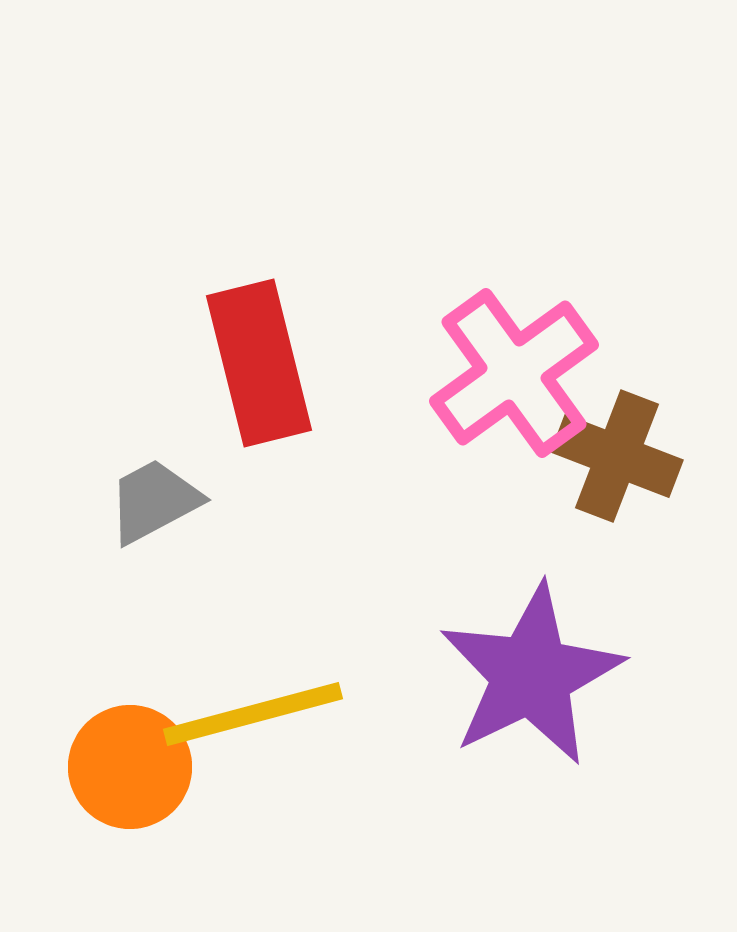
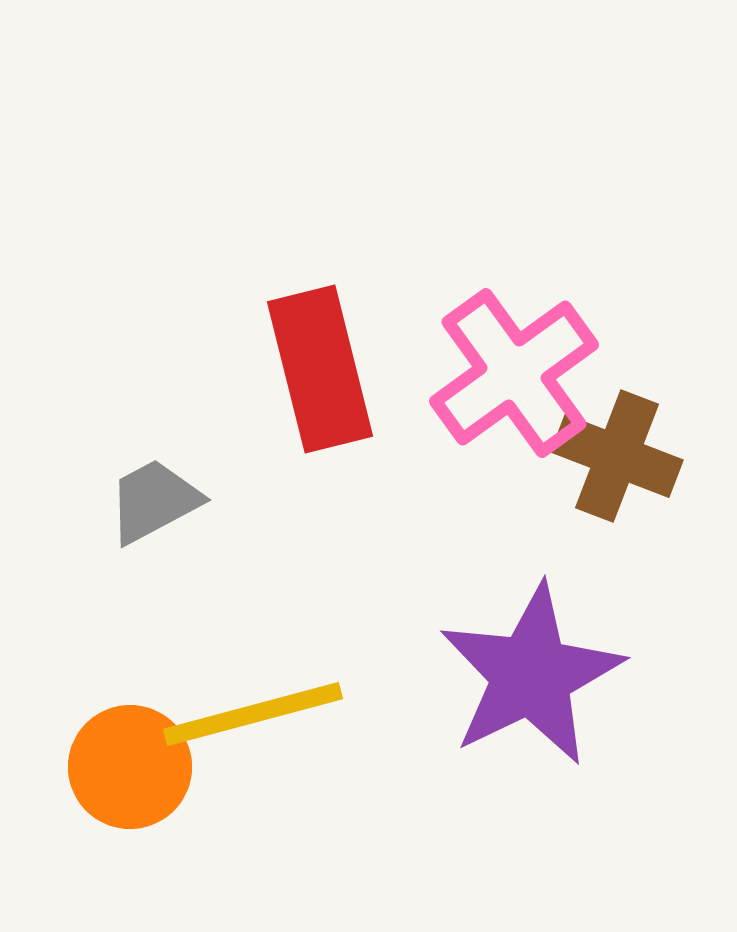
red rectangle: moved 61 px right, 6 px down
